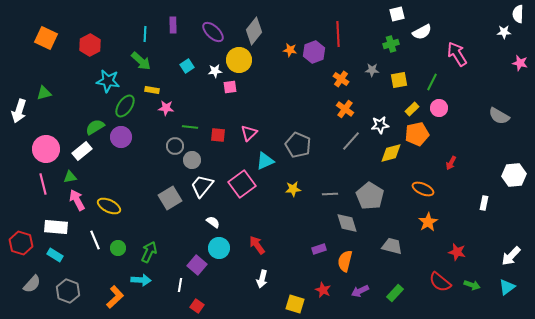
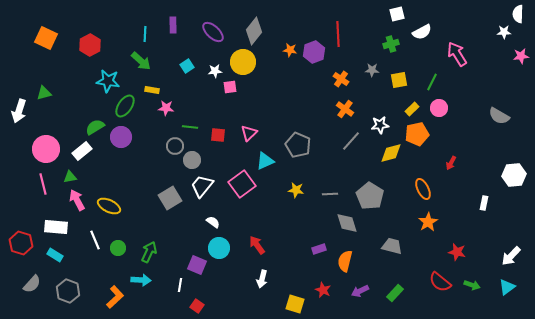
yellow circle at (239, 60): moved 4 px right, 2 px down
pink star at (520, 63): moved 1 px right, 7 px up; rotated 21 degrees counterclockwise
yellow star at (293, 189): moved 3 px right, 1 px down; rotated 14 degrees clockwise
orange ellipse at (423, 189): rotated 40 degrees clockwise
purple square at (197, 265): rotated 18 degrees counterclockwise
